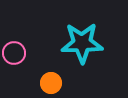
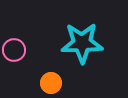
pink circle: moved 3 px up
